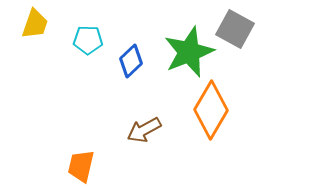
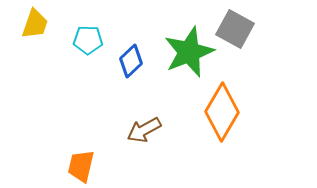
orange diamond: moved 11 px right, 2 px down
